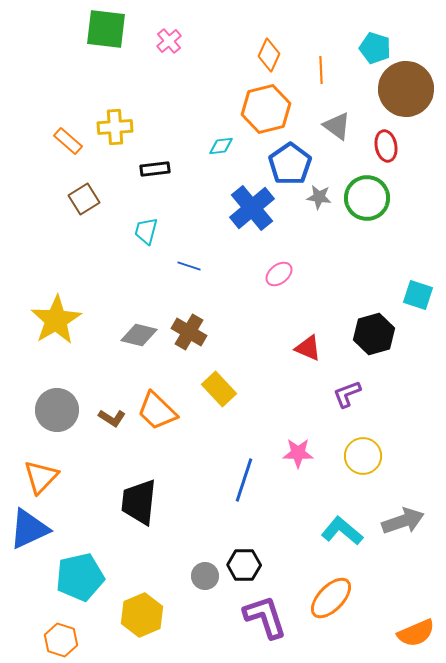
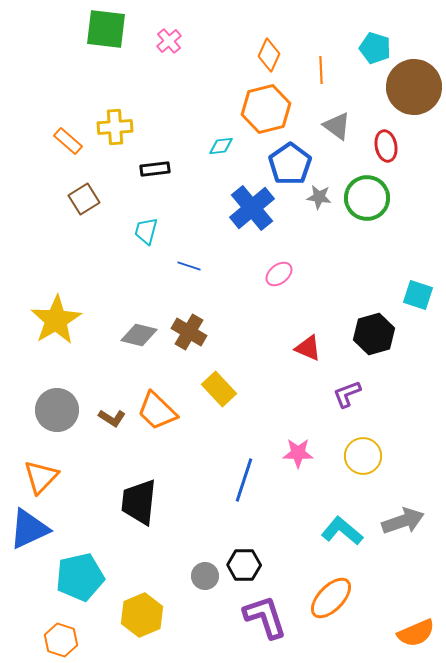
brown circle at (406, 89): moved 8 px right, 2 px up
